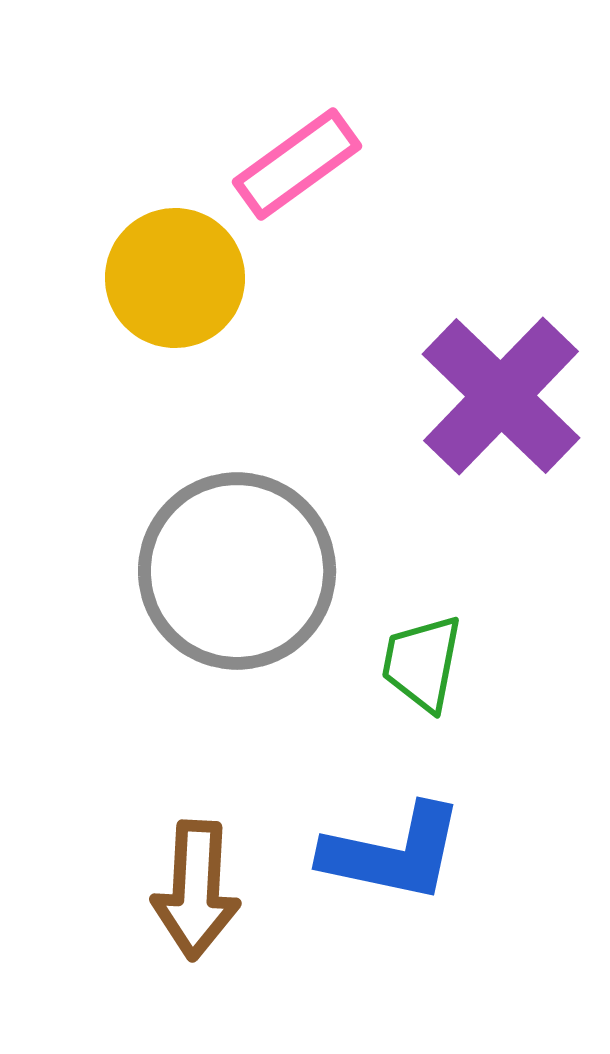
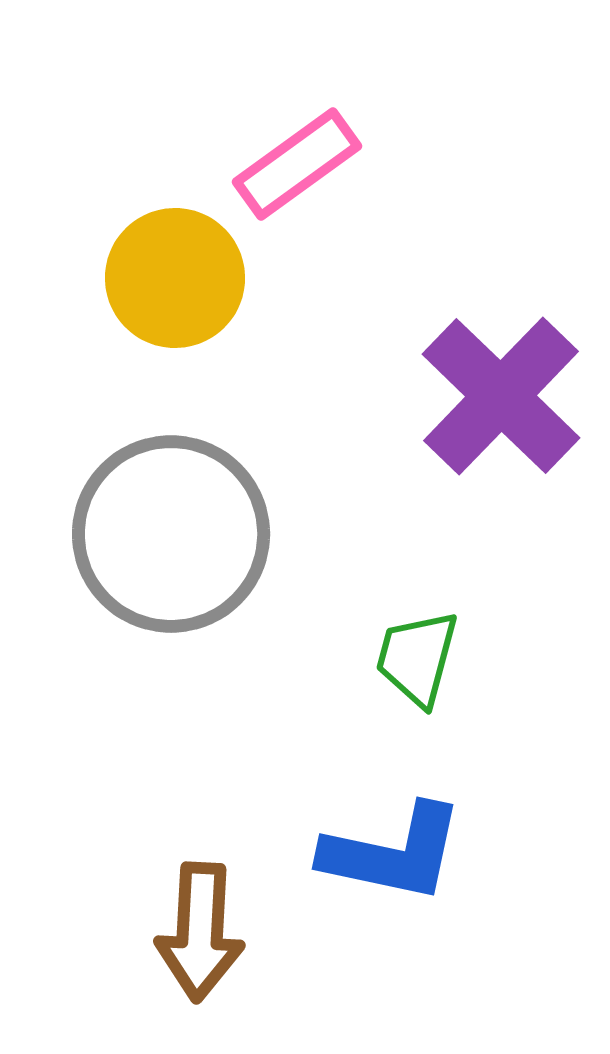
gray circle: moved 66 px left, 37 px up
green trapezoid: moved 5 px left, 5 px up; rotated 4 degrees clockwise
brown arrow: moved 4 px right, 42 px down
